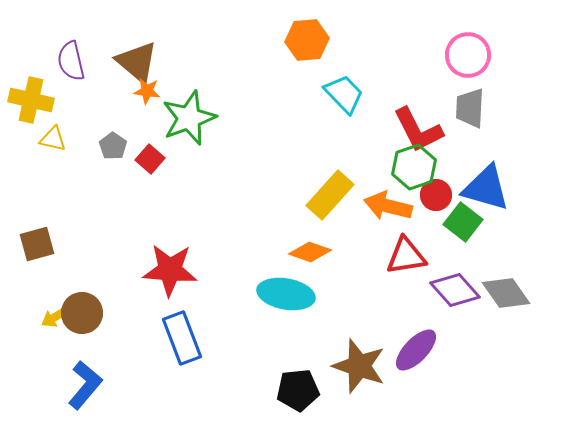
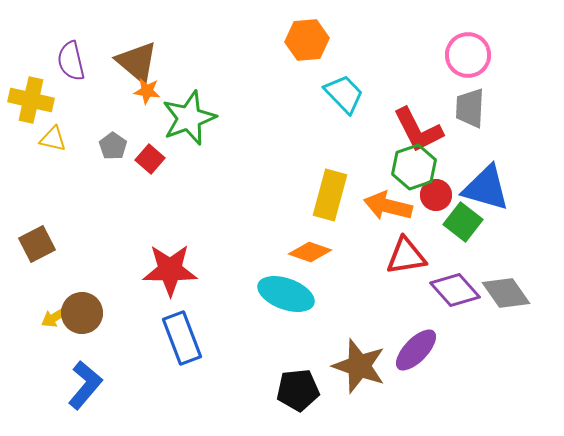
yellow rectangle: rotated 27 degrees counterclockwise
brown square: rotated 12 degrees counterclockwise
red star: rotated 4 degrees counterclockwise
cyan ellipse: rotated 10 degrees clockwise
